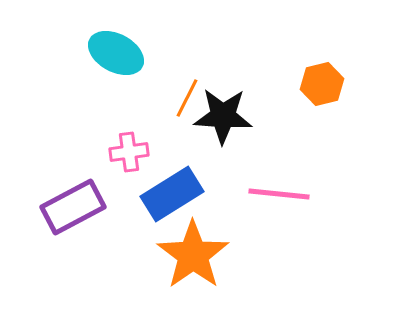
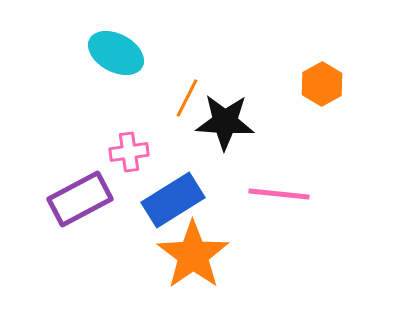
orange hexagon: rotated 15 degrees counterclockwise
black star: moved 2 px right, 6 px down
blue rectangle: moved 1 px right, 6 px down
purple rectangle: moved 7 px right, 8 px up
